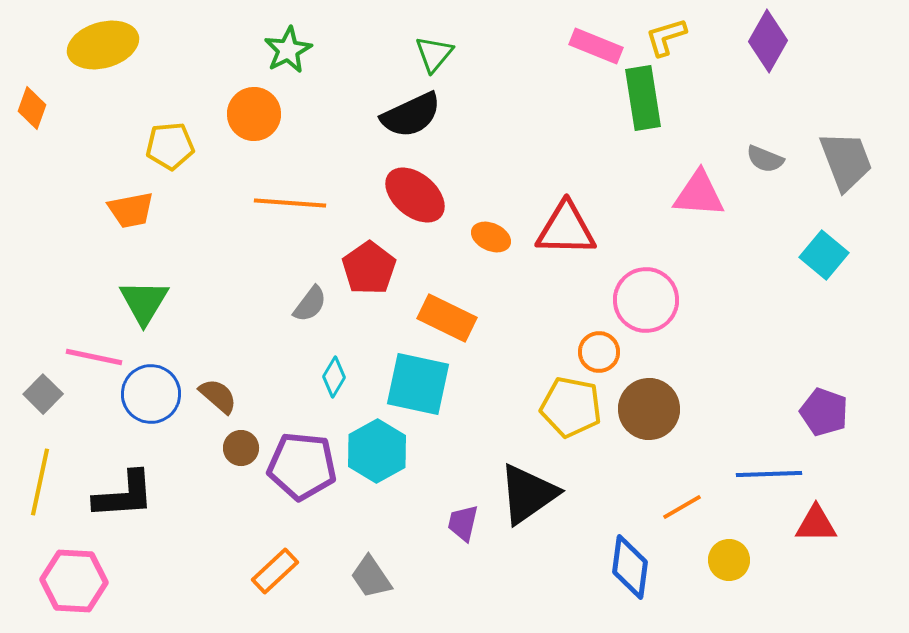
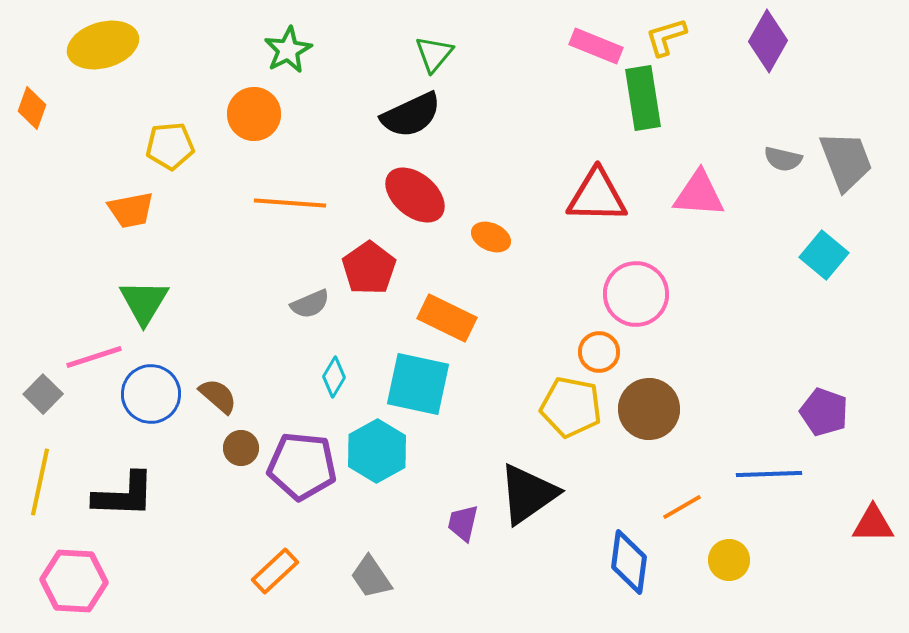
gray semicircle at (765, 159): moved 18 px right; rotated 9 degrees counterclockwise
red triangle at (566, 229): moved 31 px right, 33 px up
pink circle at (646, 300): moved 10 px left, 6 px up
gray semicircle at (310, 304): rotated 30 degrees clockwise
pink line at (94, 357): rotated 30 degrees counterclockwise
black L-shape at (124, 495): rotated 6 degrees clockwise
red triangle at (816, 524): moved 57 px right
blue diamond at (630, 567): moved 1 px left, 5 px up
